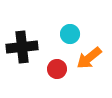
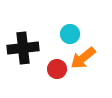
black cross: moved 1 px right, 1 px down
orange arrow: moved 6 px left
